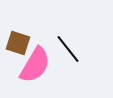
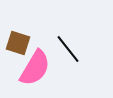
pink semicircle: moved 3 px down
